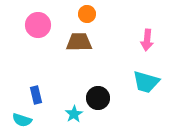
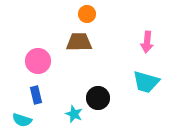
pink circle: moved 36 px down
pink arrow: moved 2 px down
cyan star: rotated 18 degrees counterclockwise
